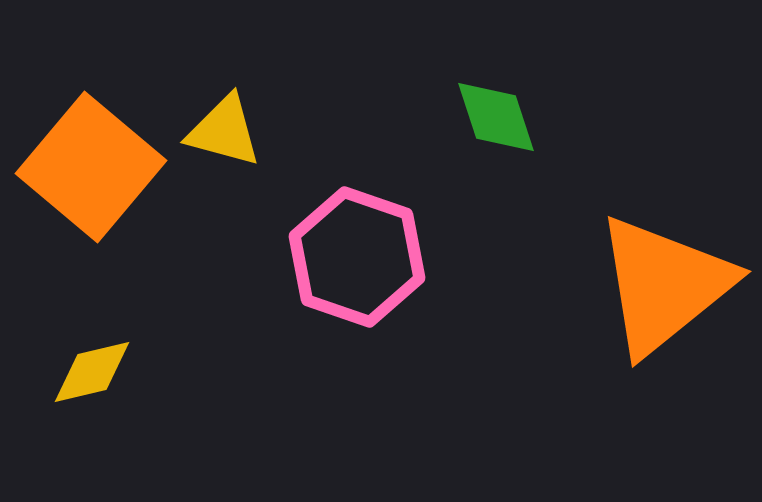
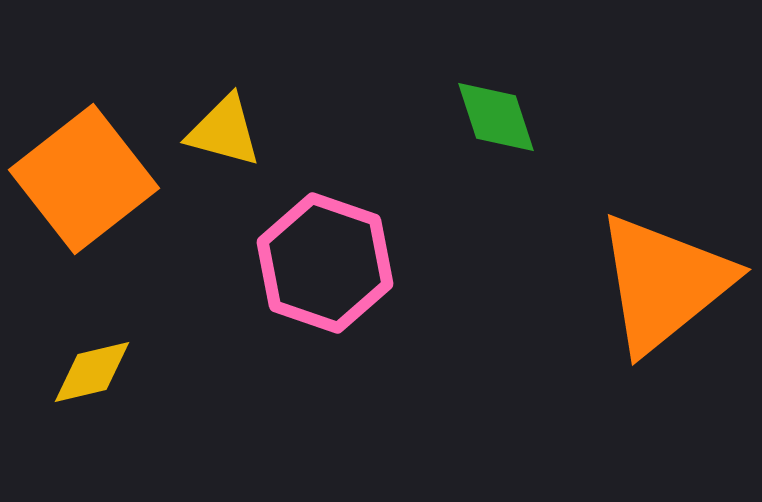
orange square: moved 7 px left, 12 px down; rotated 12 degrees clockwise
pink hexagon: moved 32 px left, 6 px down
orange triangle: moved 2 px up
